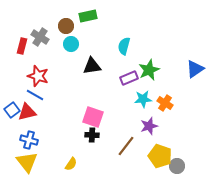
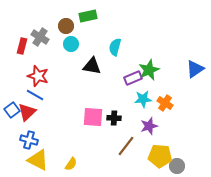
cyan semicircle: moved 9 px left, 1 px down
black triangle: rotated 18 degrees clockwise
purple rectangle: moved 4 px right
red triangle: rotated 30 degrees counterclockwise
pink square: rotated 15 degrees counterclockwise
black cross: moved 22 px right, 17 px up
yellow pentagon: rotated 15 degrees counterclockwise
yellow triangle: moved 11 px right, 2 px up; rotated 25 degrees counterclockwise
